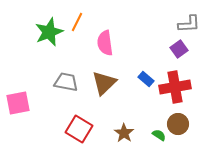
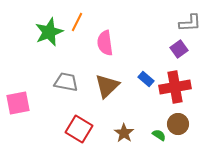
gray L-shape: moved 1 px right, 1 px up
brown triangle: moved 3 px right, 3 px down
